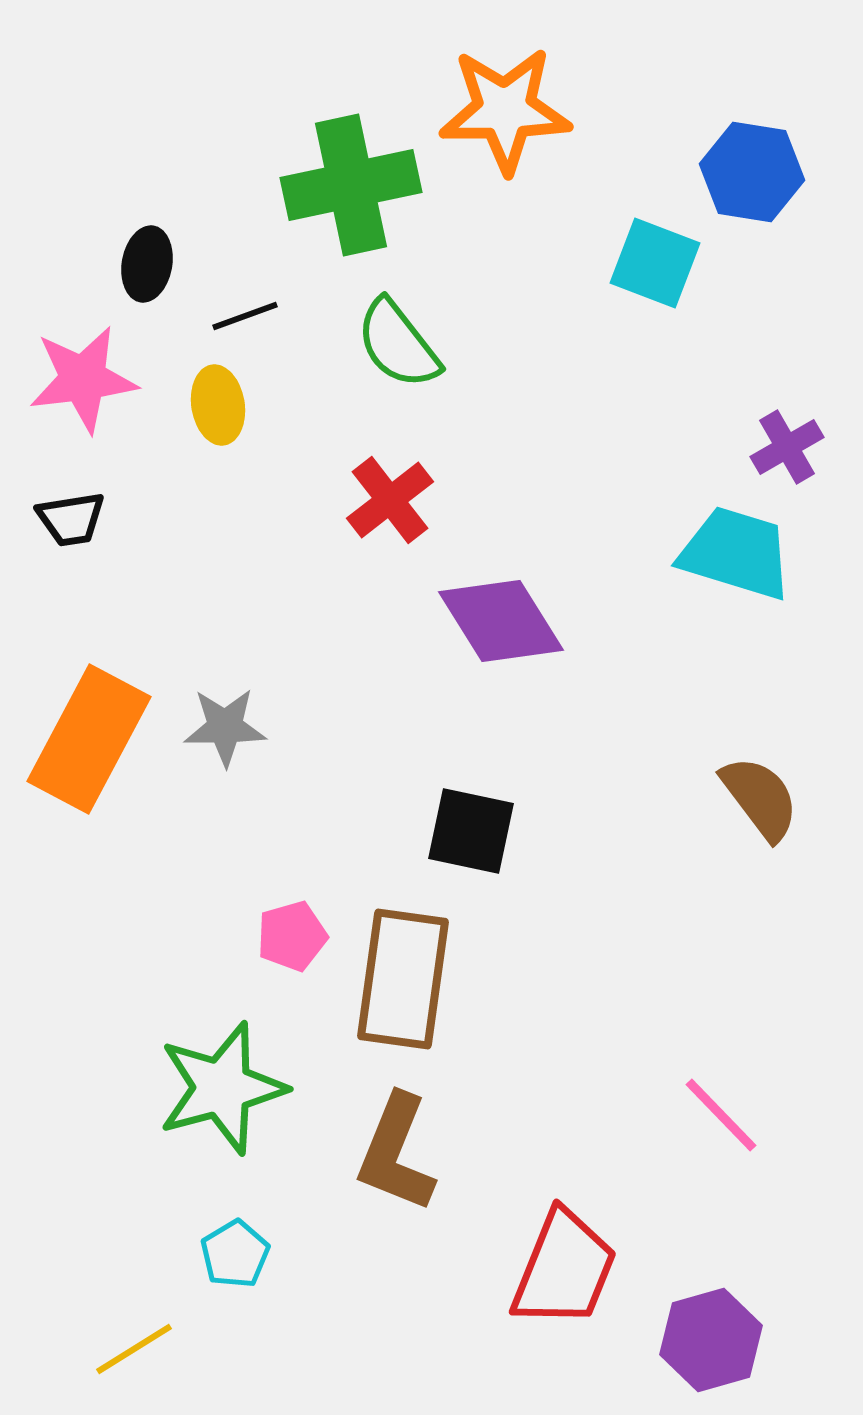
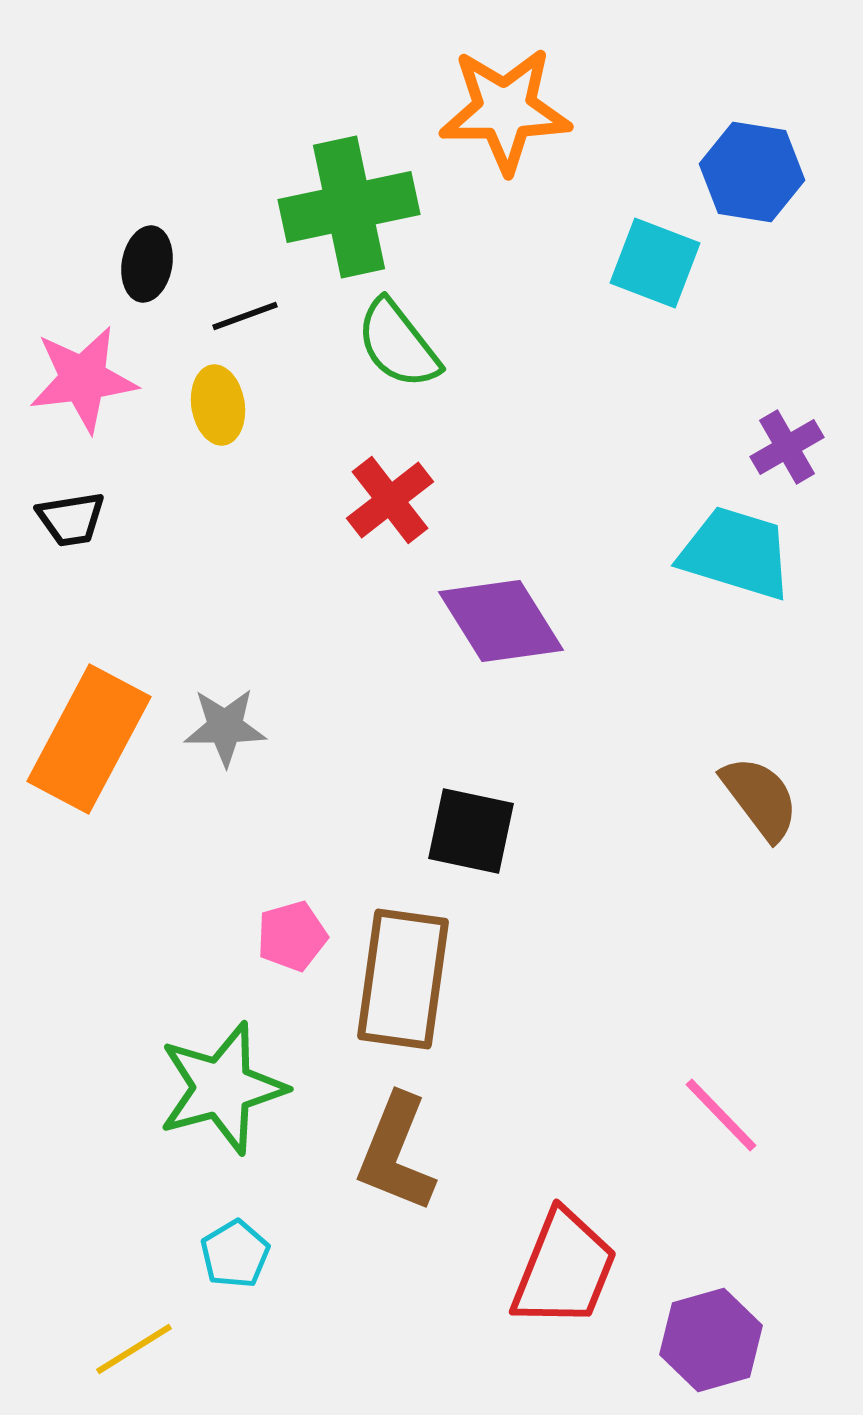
green cross: moved 2 px left, 22 px down
